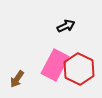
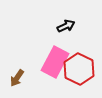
pink rectangle: moved 3 px up
brown arrow: moved 1 px up
